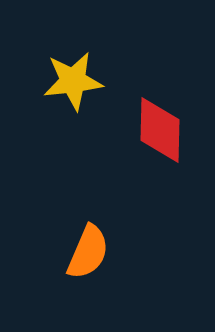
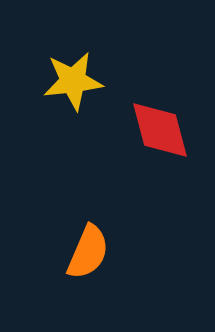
red diamond: rotated 16 degrees counterclockwise
